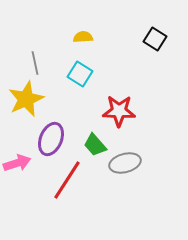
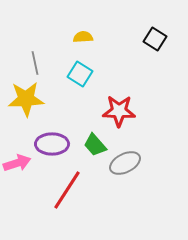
yellow star: rotated 21 degrees clockwise
purple ellipse: moved 1 px right, 5 px down; rotated 68 degrees clockwise
gray ellipse: rotated 12 degrees counterclockwise
red line: moved 10 px down
